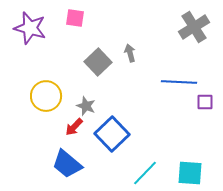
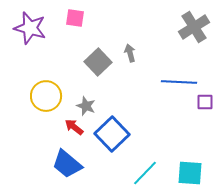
red arrow: rotated 84 degrees clockwise
